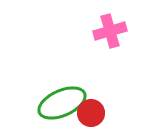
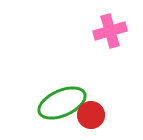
red circle: moved 2 px down
